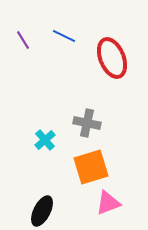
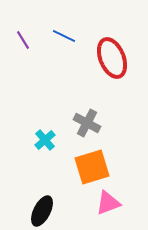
gray cross: rotated 16 degrees clockwise
orange square: moved 1 px right
